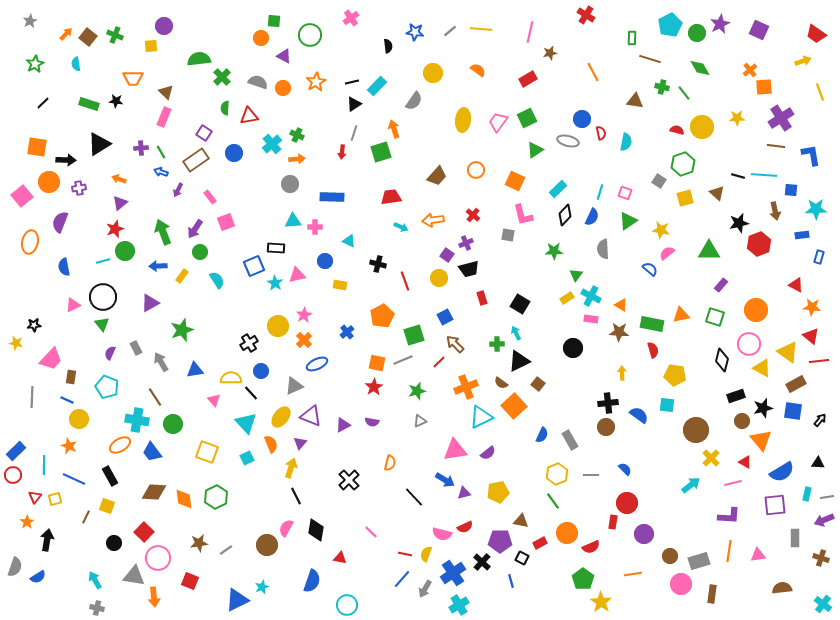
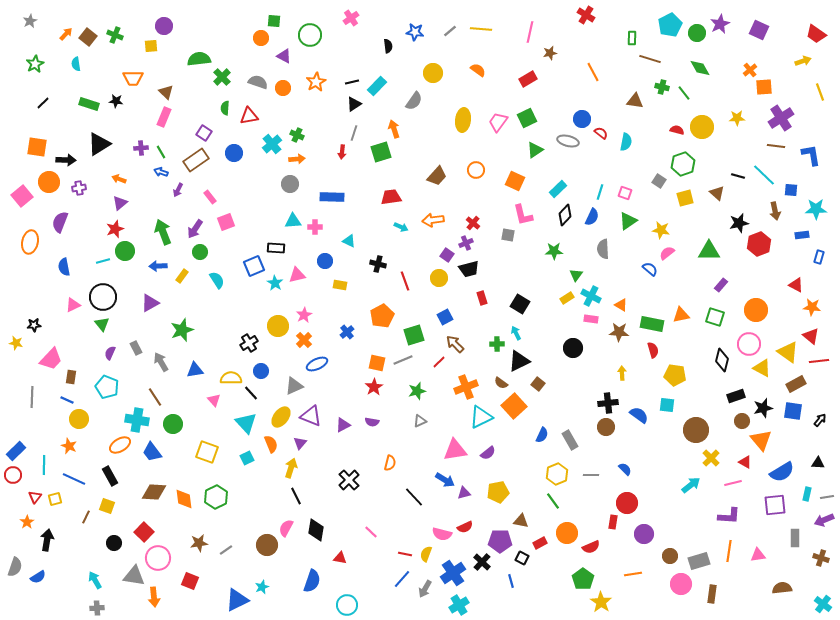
red semicircle at (601, 133): rotated 40 degrees counterclockwise
cyan line at (764, 175): rotated 40 degrees clockwise
red cross at (473, 215): moved 8 px down
gray cross at (97, 608): rotated 16 degrees counterclockwise
